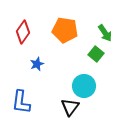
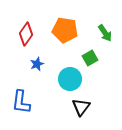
red diamond: moved 3 px right, 2 px down
green square: moved 6 px left, 4 px down; rotated 21 degrees clockwise
cyan circle: moved 14 px left, 7 px up
black triangle: moved 11 px right
